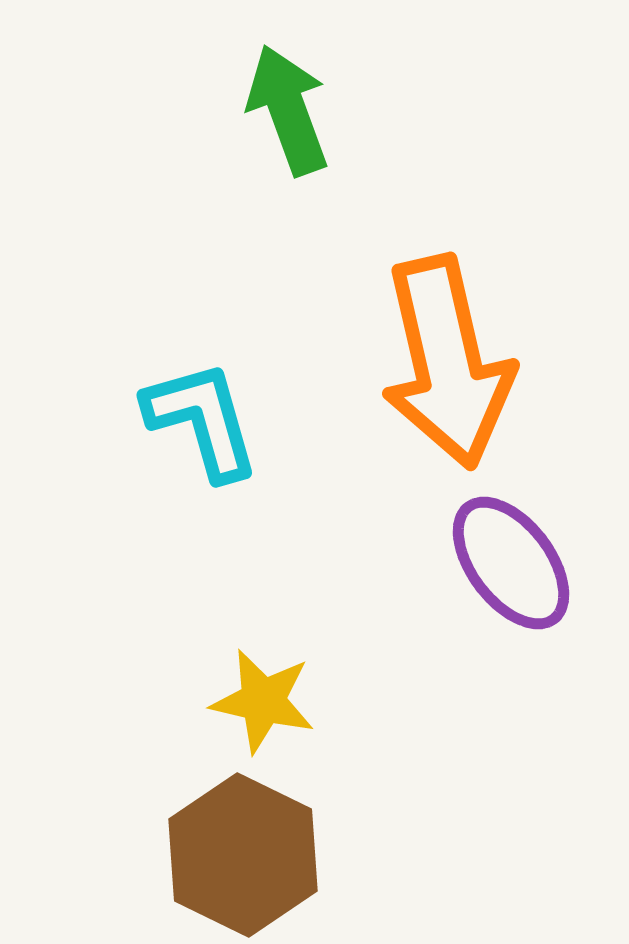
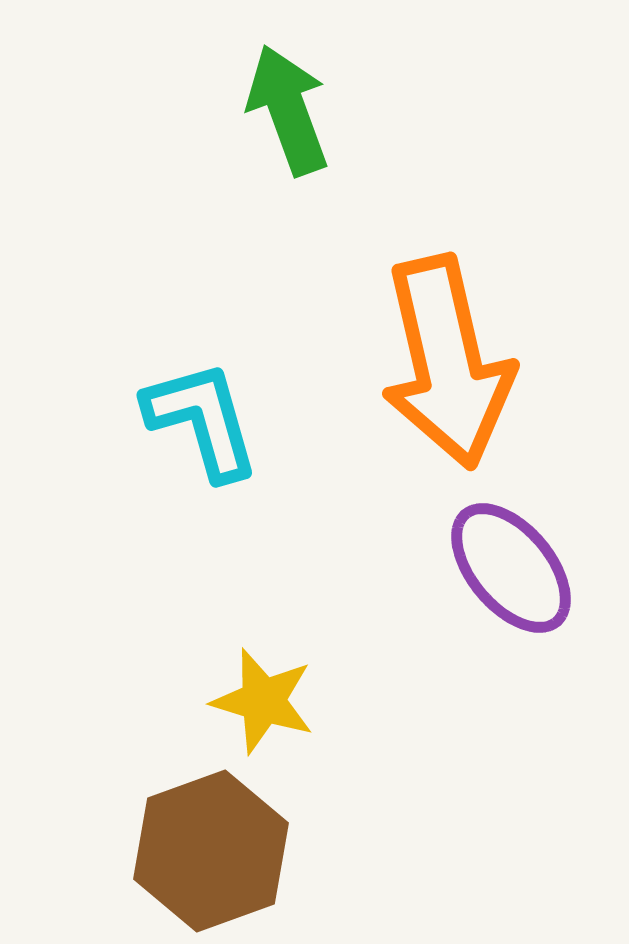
purple ellipse: moved 5 px down; rotated 3 degrees counterclockwise
yellow star: rotated 4 degrees clockwise
brown hexagon: moved 32 px left, 4 px up; rotated 14 degrees clockwise
